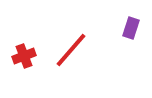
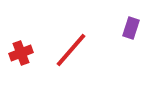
red cross: moved 3 px left, 3 px up
